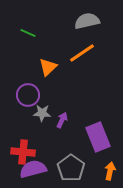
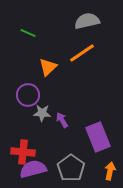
purple arrow: rotated 56 degrees counterclockwise
